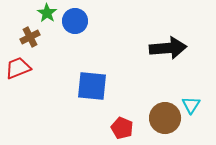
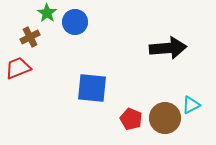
blue circle: moved 1 px down
blue square: moved 2 px down
cyan triangle: rotated 30 degrees clockwise
red pentagon: moved 9 px right, 9 px up
